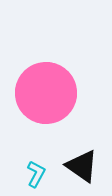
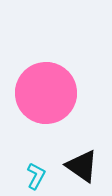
cyan L-shape: moved 2 px down
